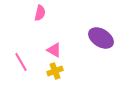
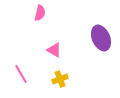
purple ellipse: rotated 35 degrees clockwise
pink line: moved 12 px down
yellow cross: moved 5 px right, 8 px down
